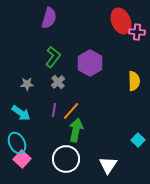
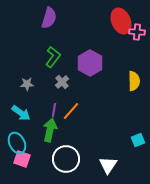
gray cross: moved 4 px right
green arrow: moved 26 px left
cyan square: rotated 24 degrees clockwise
pink square: rotated 24 degrees counterclockwise
